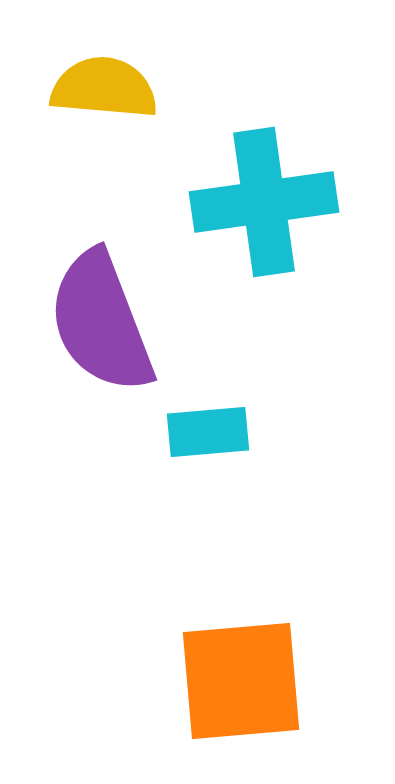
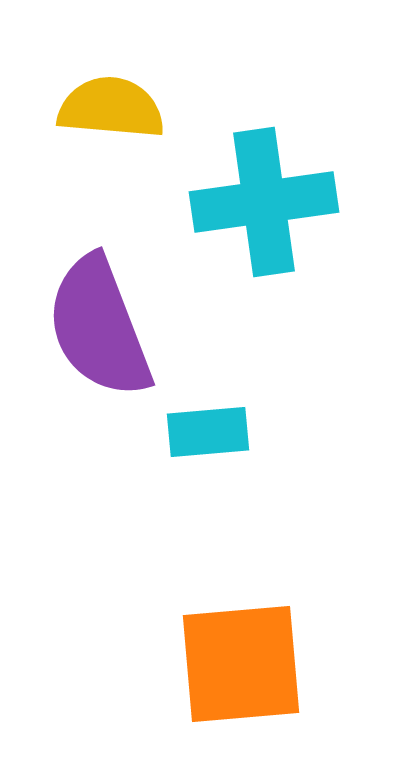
yellow semicircle: moved 7 px right, 20 px down
purple semicircle: moved 2 px left, 5 px down
orange square: moved 17 px up
